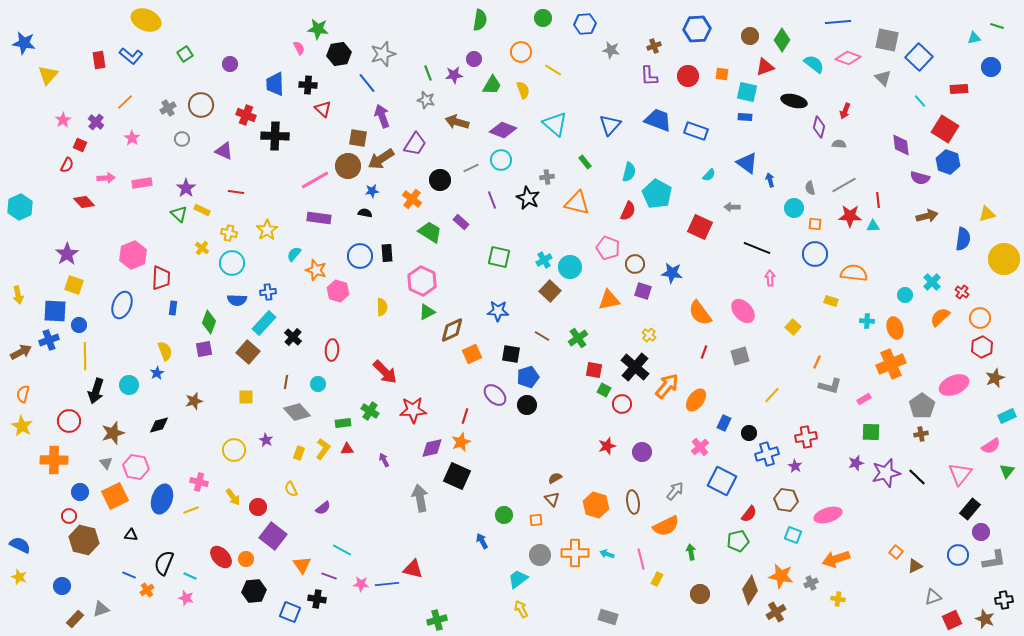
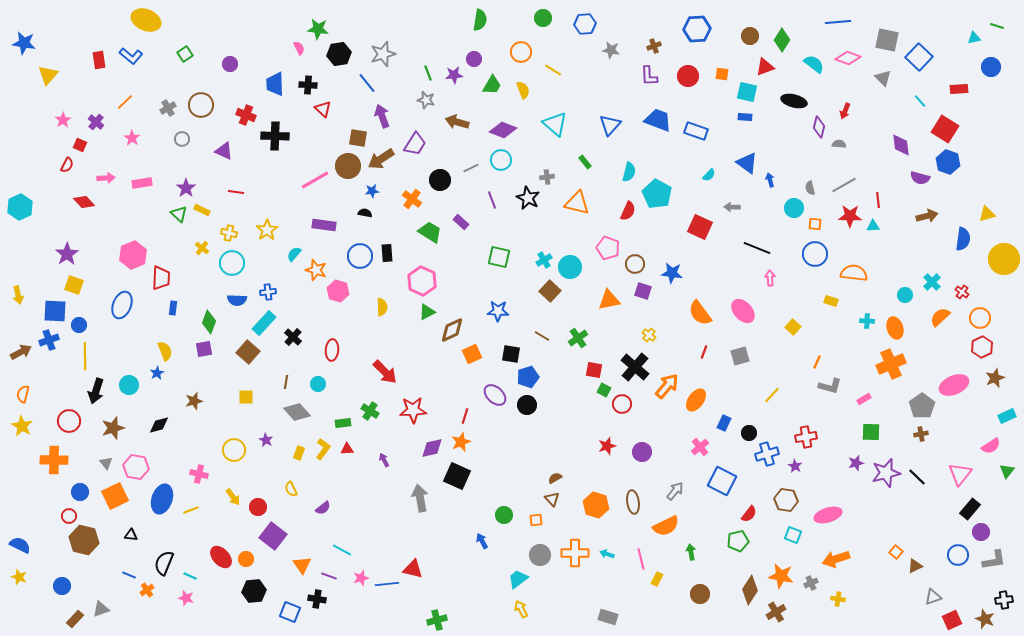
purple rectangle at (319, 218): moved 5 px right, 7 px down
brown star at (113, 433): moved 5 px up
pink cross at (199, 482): moved 8 px up
pink star at (361, 584): moved 6 px up; rotated 21 degrees counterclockwise
